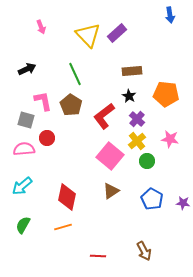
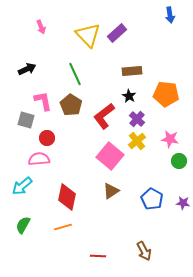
pink semicircle: moved 15 px right, 10 px down
green circle: moved 32 px right
